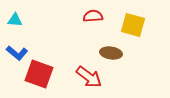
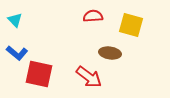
cyan triangle: rotated 42 degrees clockwise
yellow square: moved 2 px left
brown ellipse: moved 1 px left
red square: rotated 8 degrees counterclockwise
